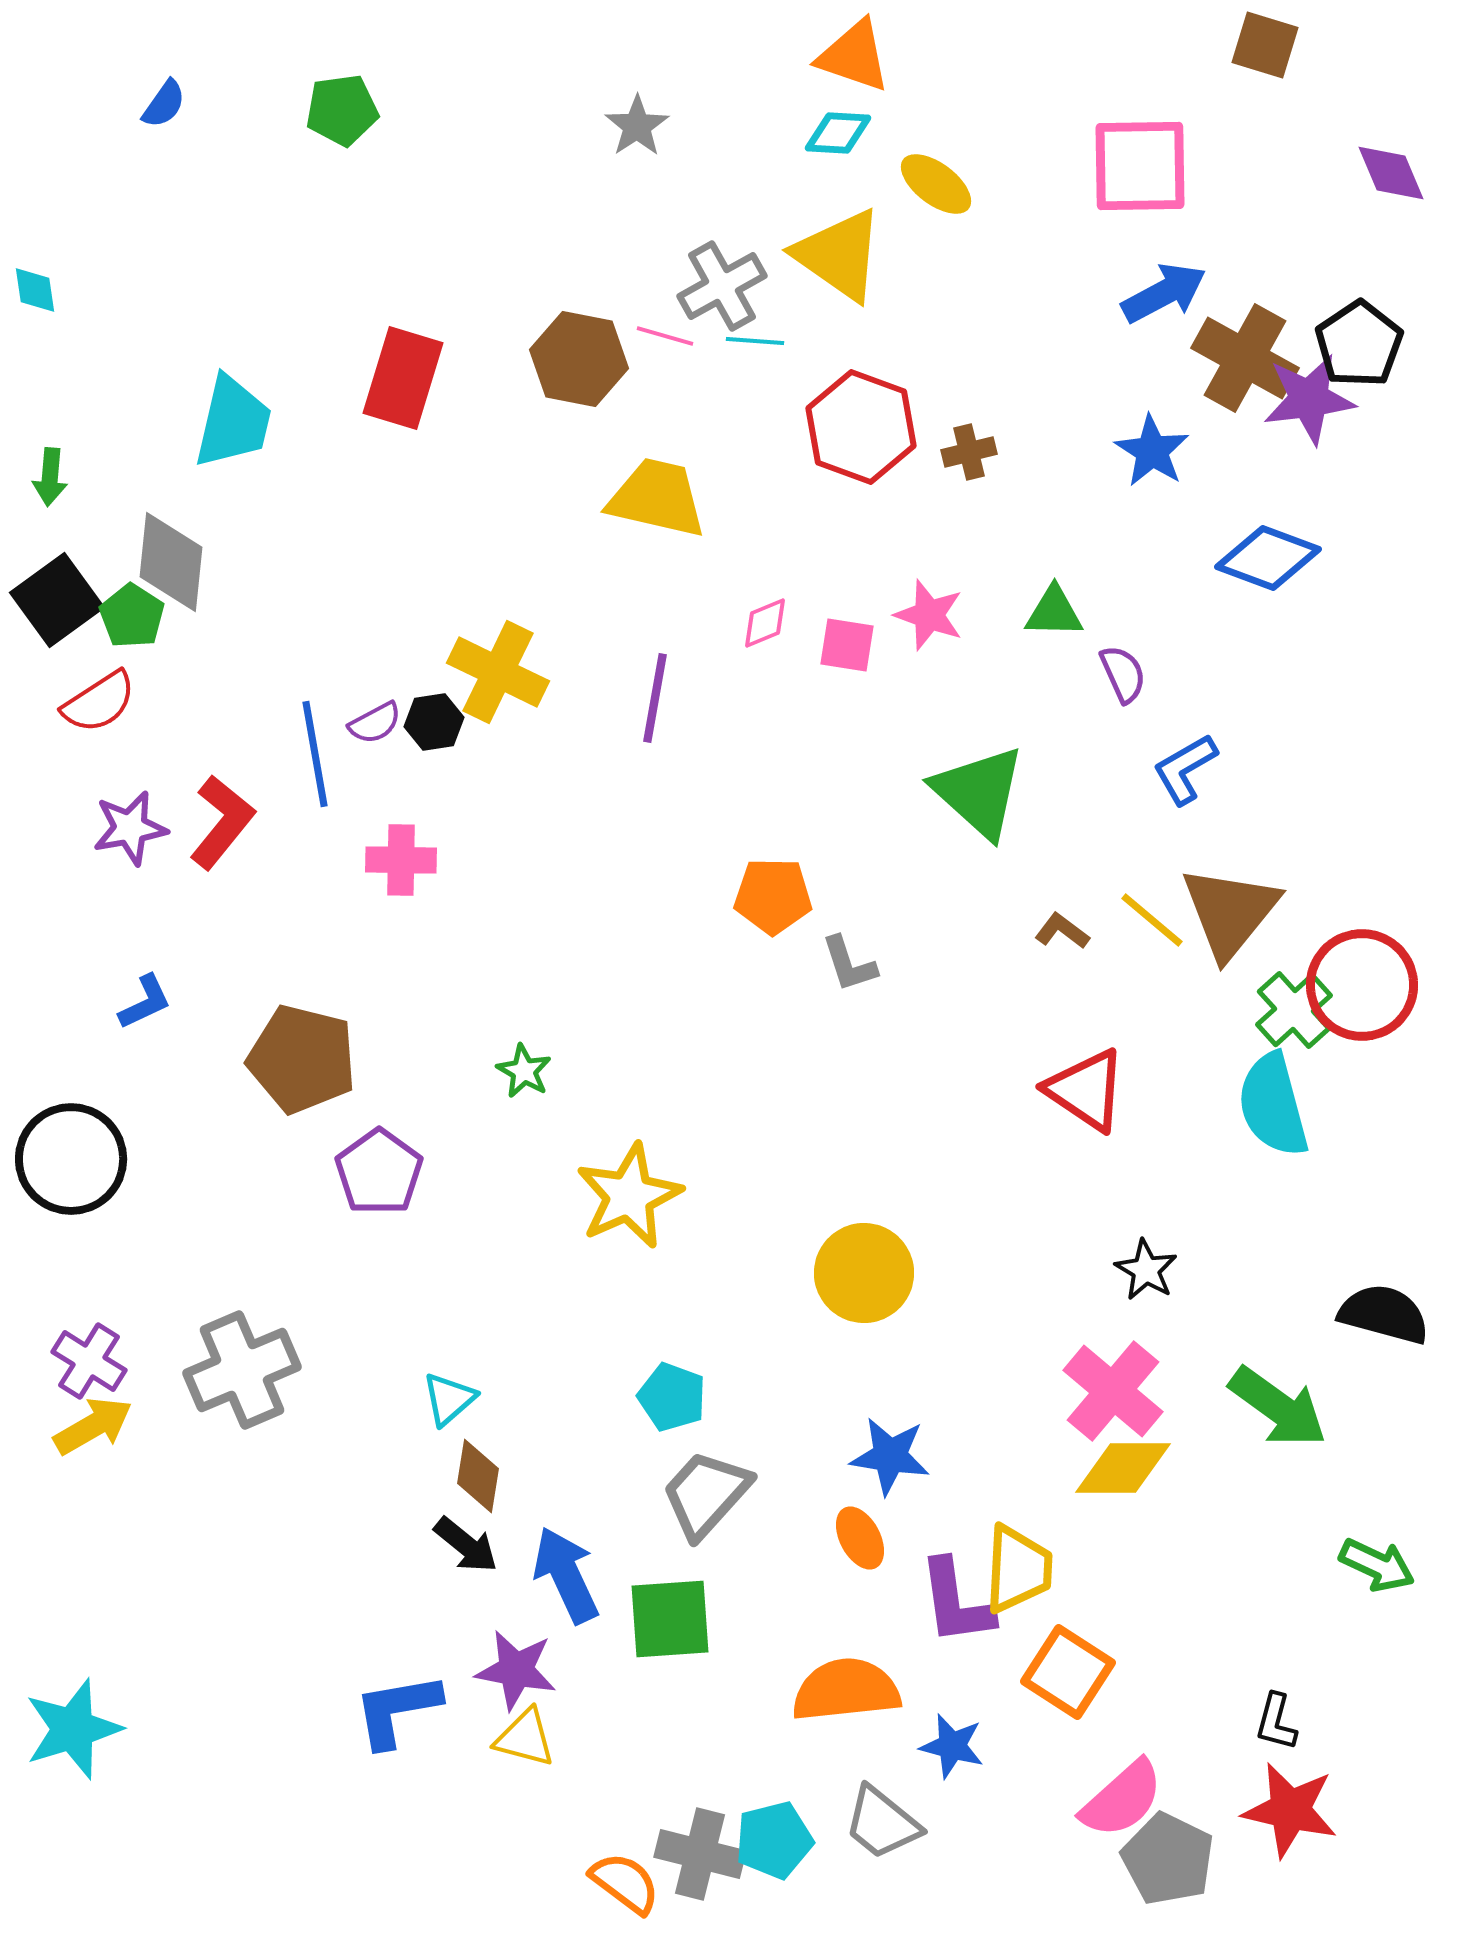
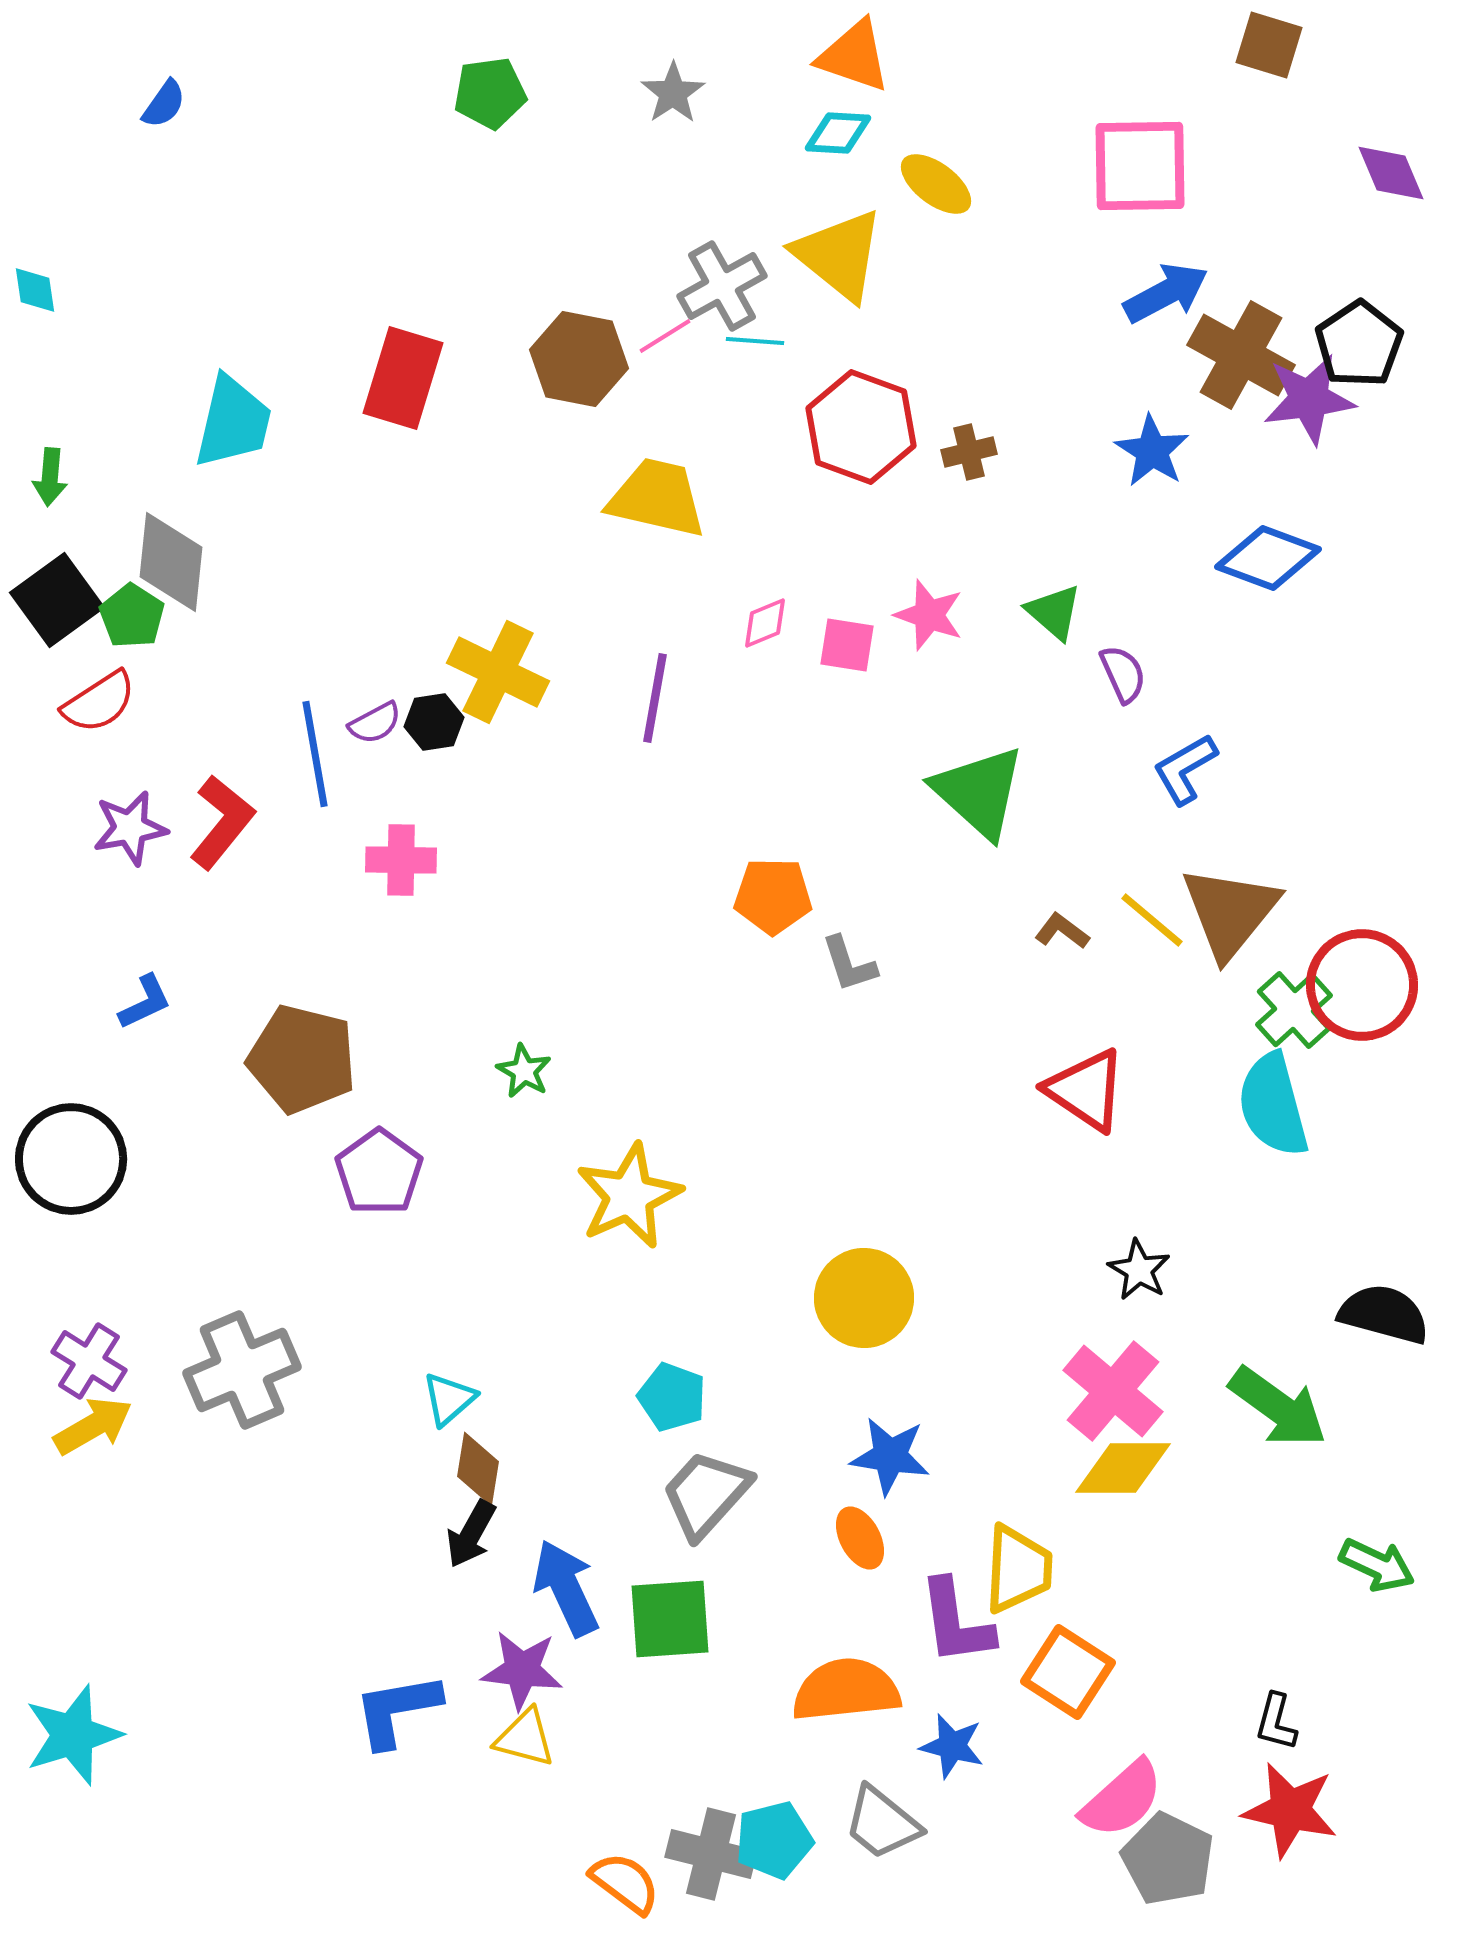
brown square at (1265, 45): moved 4 px right
green pentagon at (342, 110): moved 148 px right, 17 px up
gray star at (637, 126): moved 36 px right, 33 px up
yellow triangle at (839, 255): rotated 4 degrees clockwise
blue arrow at (1164, 293): moved 2 px right
pink line at (665, 336): rotated 48 degrees counterclockwise
brown cross at (1245, 358): moved 4 px left, 3 px up
green triangle at (1054, 612): rotated 40 degrees clockwise
black star at (1146, 1270): moved 7 px left
yellow circle at (864, 1273): moved 25 px down
brown diamond at (478, 1476): moved 7 px up
black arrow at (466, 1545): moved 5 px right, 11 px up; rotated 80 degrees clockwise
blue arrow at (566, 1575): moved 13 px down
purple L-shape at (956, 1602): moved 20 px down
purple star at (516, 1670): moved 6 px right; rotated 4 degrees counterclockwise
cyan star at (73, 1729): moved 6 px down
gray cross at (700, 1854): moved 11 px right
